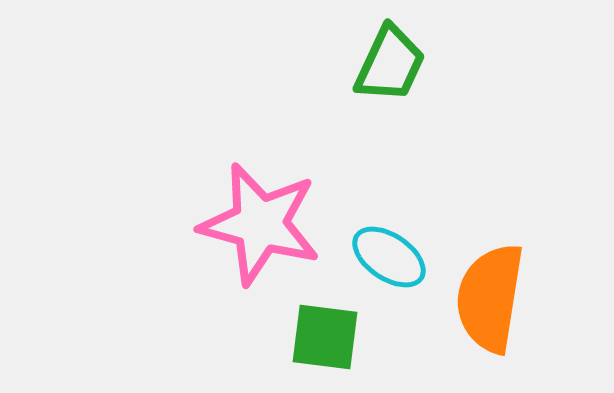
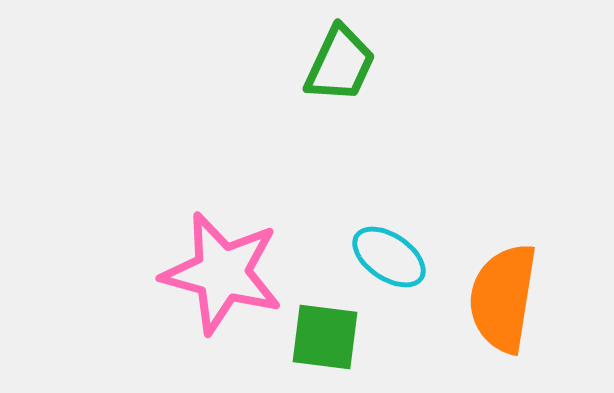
green trapezoid: moved 50 px left
pink star: moved 38 px left, 49 px down
orange semicircle: moved 13 px right
